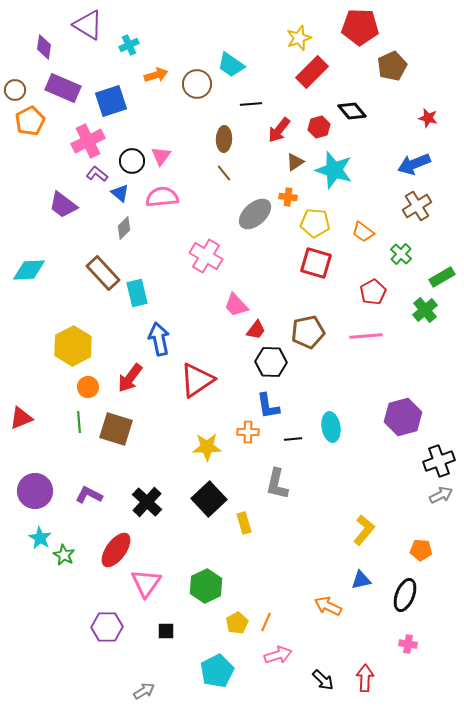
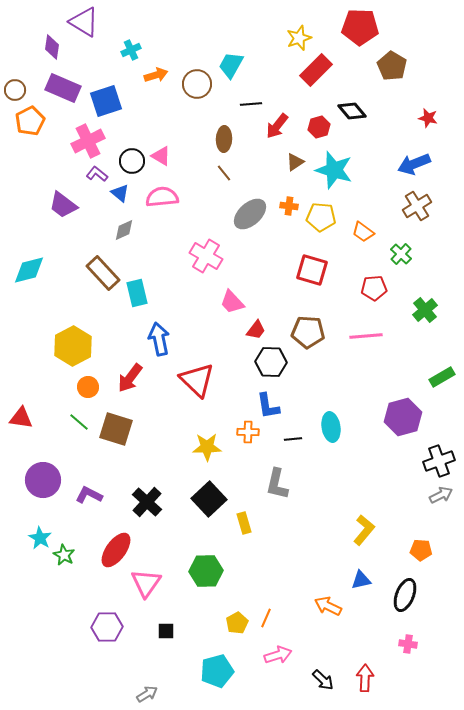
purple triangle at (88, 25): moved 4 px left, 3 px up
cyan cross at (129, 45): moved 2 px right, 5 px down
purple diamond at (44, 47): moved 8 px right
cyan trapezoid at (231, 65): rotated 84 degrees clockwise
brown pentagon at (392, 66): rotated 16 degrees counterclockwise
red rectangle at (312, 72): moved 4 px right, 2 px up
blue square at (111, 101): moved 5 px left
red arrow at (279, 130): moved 2 px left, 4 px up
pink triangle at (161, 156): rotated 35 degrees counterclockwise
orange cross at (288, 197): moved 1 px right, 9 px down
gray ellipse at (255, 214): moved 5 px left
yellow pentagon at (315, 223): moved 6 px right, 6 px up
gray diamond at (124, 228): moved 2 px down; rotated 20 degrees clockwise
red square at (316, 263): moved 4 px left, 7 px down
cyan diamond at (29, 270): rotated 12 degrees counterclockwise
green rectangle at (442, 277): moved 100 px down
red pentagon at (373, 292): moved 1 px right, 4 px up; rotated 25 degrees clockwise
pink trapezoid at (236, 305): moved 4 px left, 3 px up
brown pentagon at (308, 332): rotated 16 degrees clockwise
red triangle at (197, 380): rotated 42 degrees counterclockwise
red triangle at (21, 418): rotated 30 degrees clockwise
green line at (79, 422): rotated 45 degrees counterclockwise
purple circle at (35, 491): moved 8 px right, 11 px up
green hexagon at (206, 586): moved 15 px up; rotated 24 degrees clockwise
orange line at (266, 622): moved 4 px up
cyan pentagon at (217, 671): rotated 12 degrees clockwise
gray arrow at (144, 691): moved 3 px right, 3 px down
